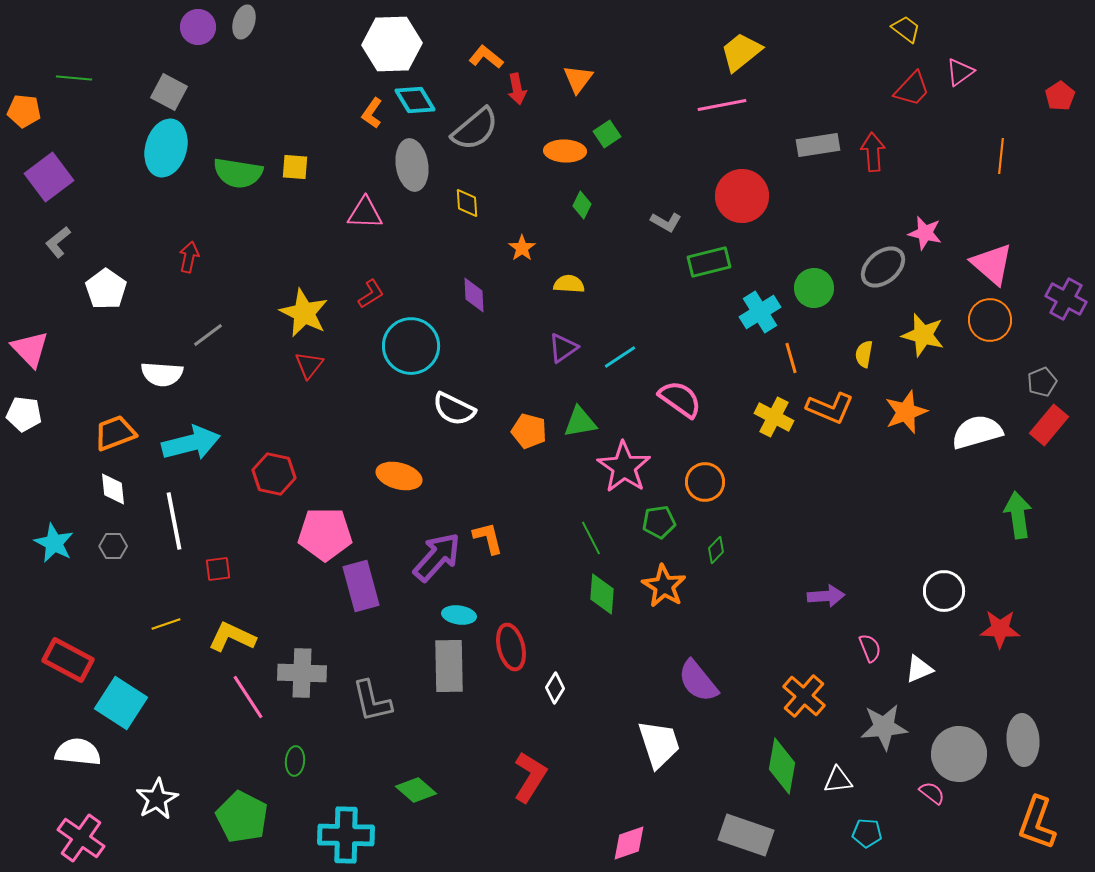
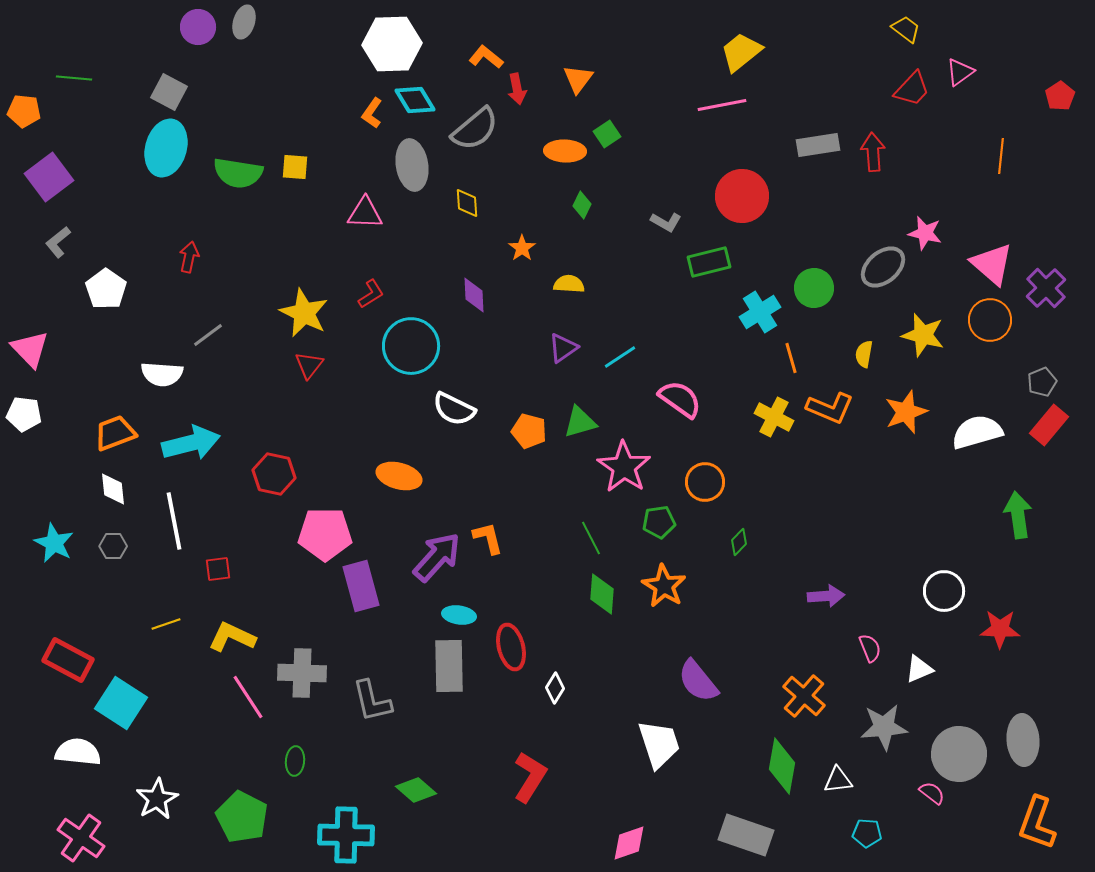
purple cross at (1066, 299): moved 20 px left, 11 px up; rotated 18 degrees clockwise
green triangle at (580, 422): rotated 6 degrees counterclockwise
green diamond at (716, 550): moved 23 px right, 8 px up
